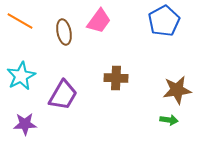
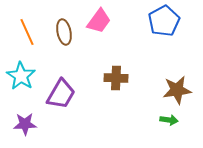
orange line: moved 7 px right, 11 px down; rotated 36 degrees clockwise
cyan star: rotated 12 degrees counterclockwise
purple trapezoid: moved 2 px left, 1 px up
